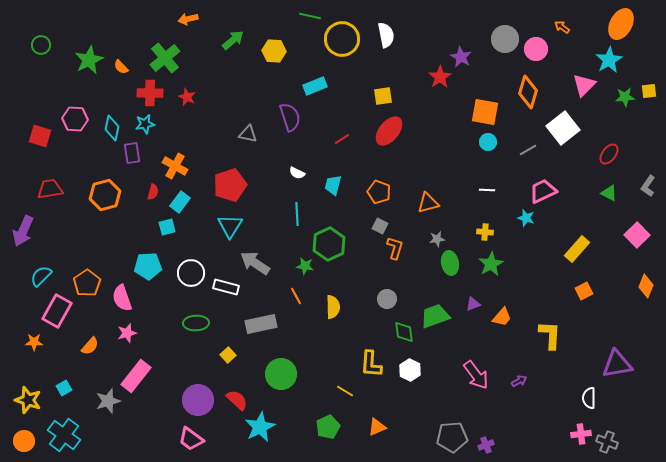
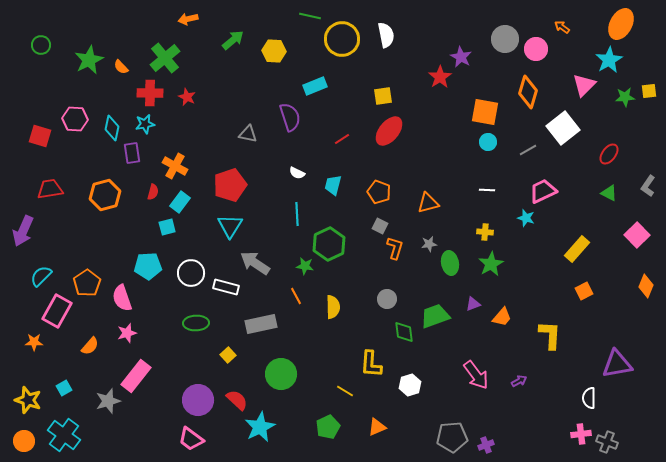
gray star at (437, 239): moved 8 px left, 5 px down
white hexagon at (410, 370): moved 15 px down; rotated 15 degrees clockwise
